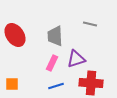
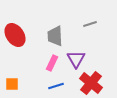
gray line: rotated 32 degrees counterclockwise
purple triangle: rotated 42 degrees counterclockwise
red cross: rotated 35 degrees clockwise
